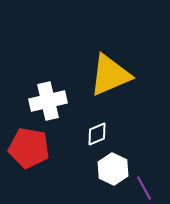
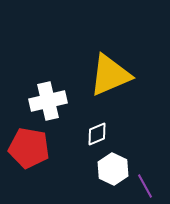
purple line: moved 1 px right, 2 px up
